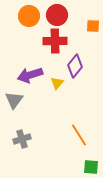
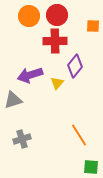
gray triangle: moved 1 px left; rotated 36 degrees clockwise
